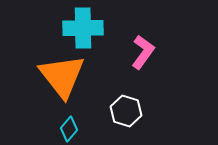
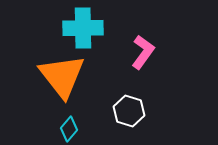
white hexagon: moved 3 px right
